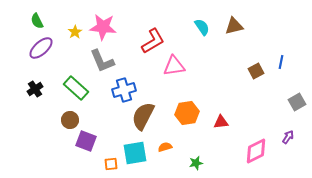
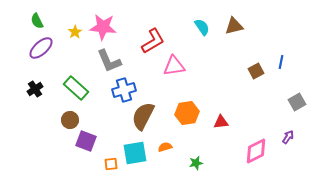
gray L-shape: moved 7 px right
